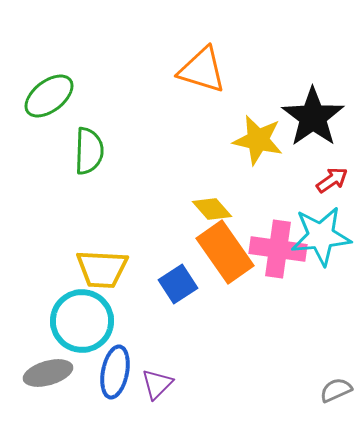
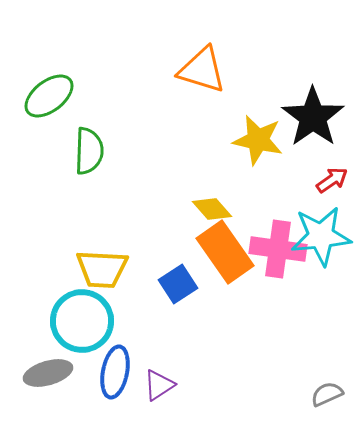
purple triangle: moved 2 px right, 1 px down; rotated 12 degrees clockwise
gray semicircle: moved 9 px left, 4 px down
